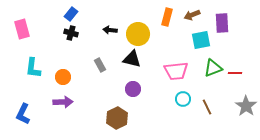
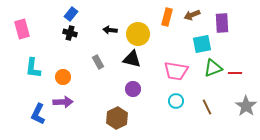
black cross: moved 1 px left
cyan square: moved 1 px right, 4 px down
gray rectangle: moved 2 px left, 3 px up
pink trapezoid: rotated 15 degrees clockwise
cyan circle: moved 7 px left, 2 px down
blue L-shape: moved 15 px right
